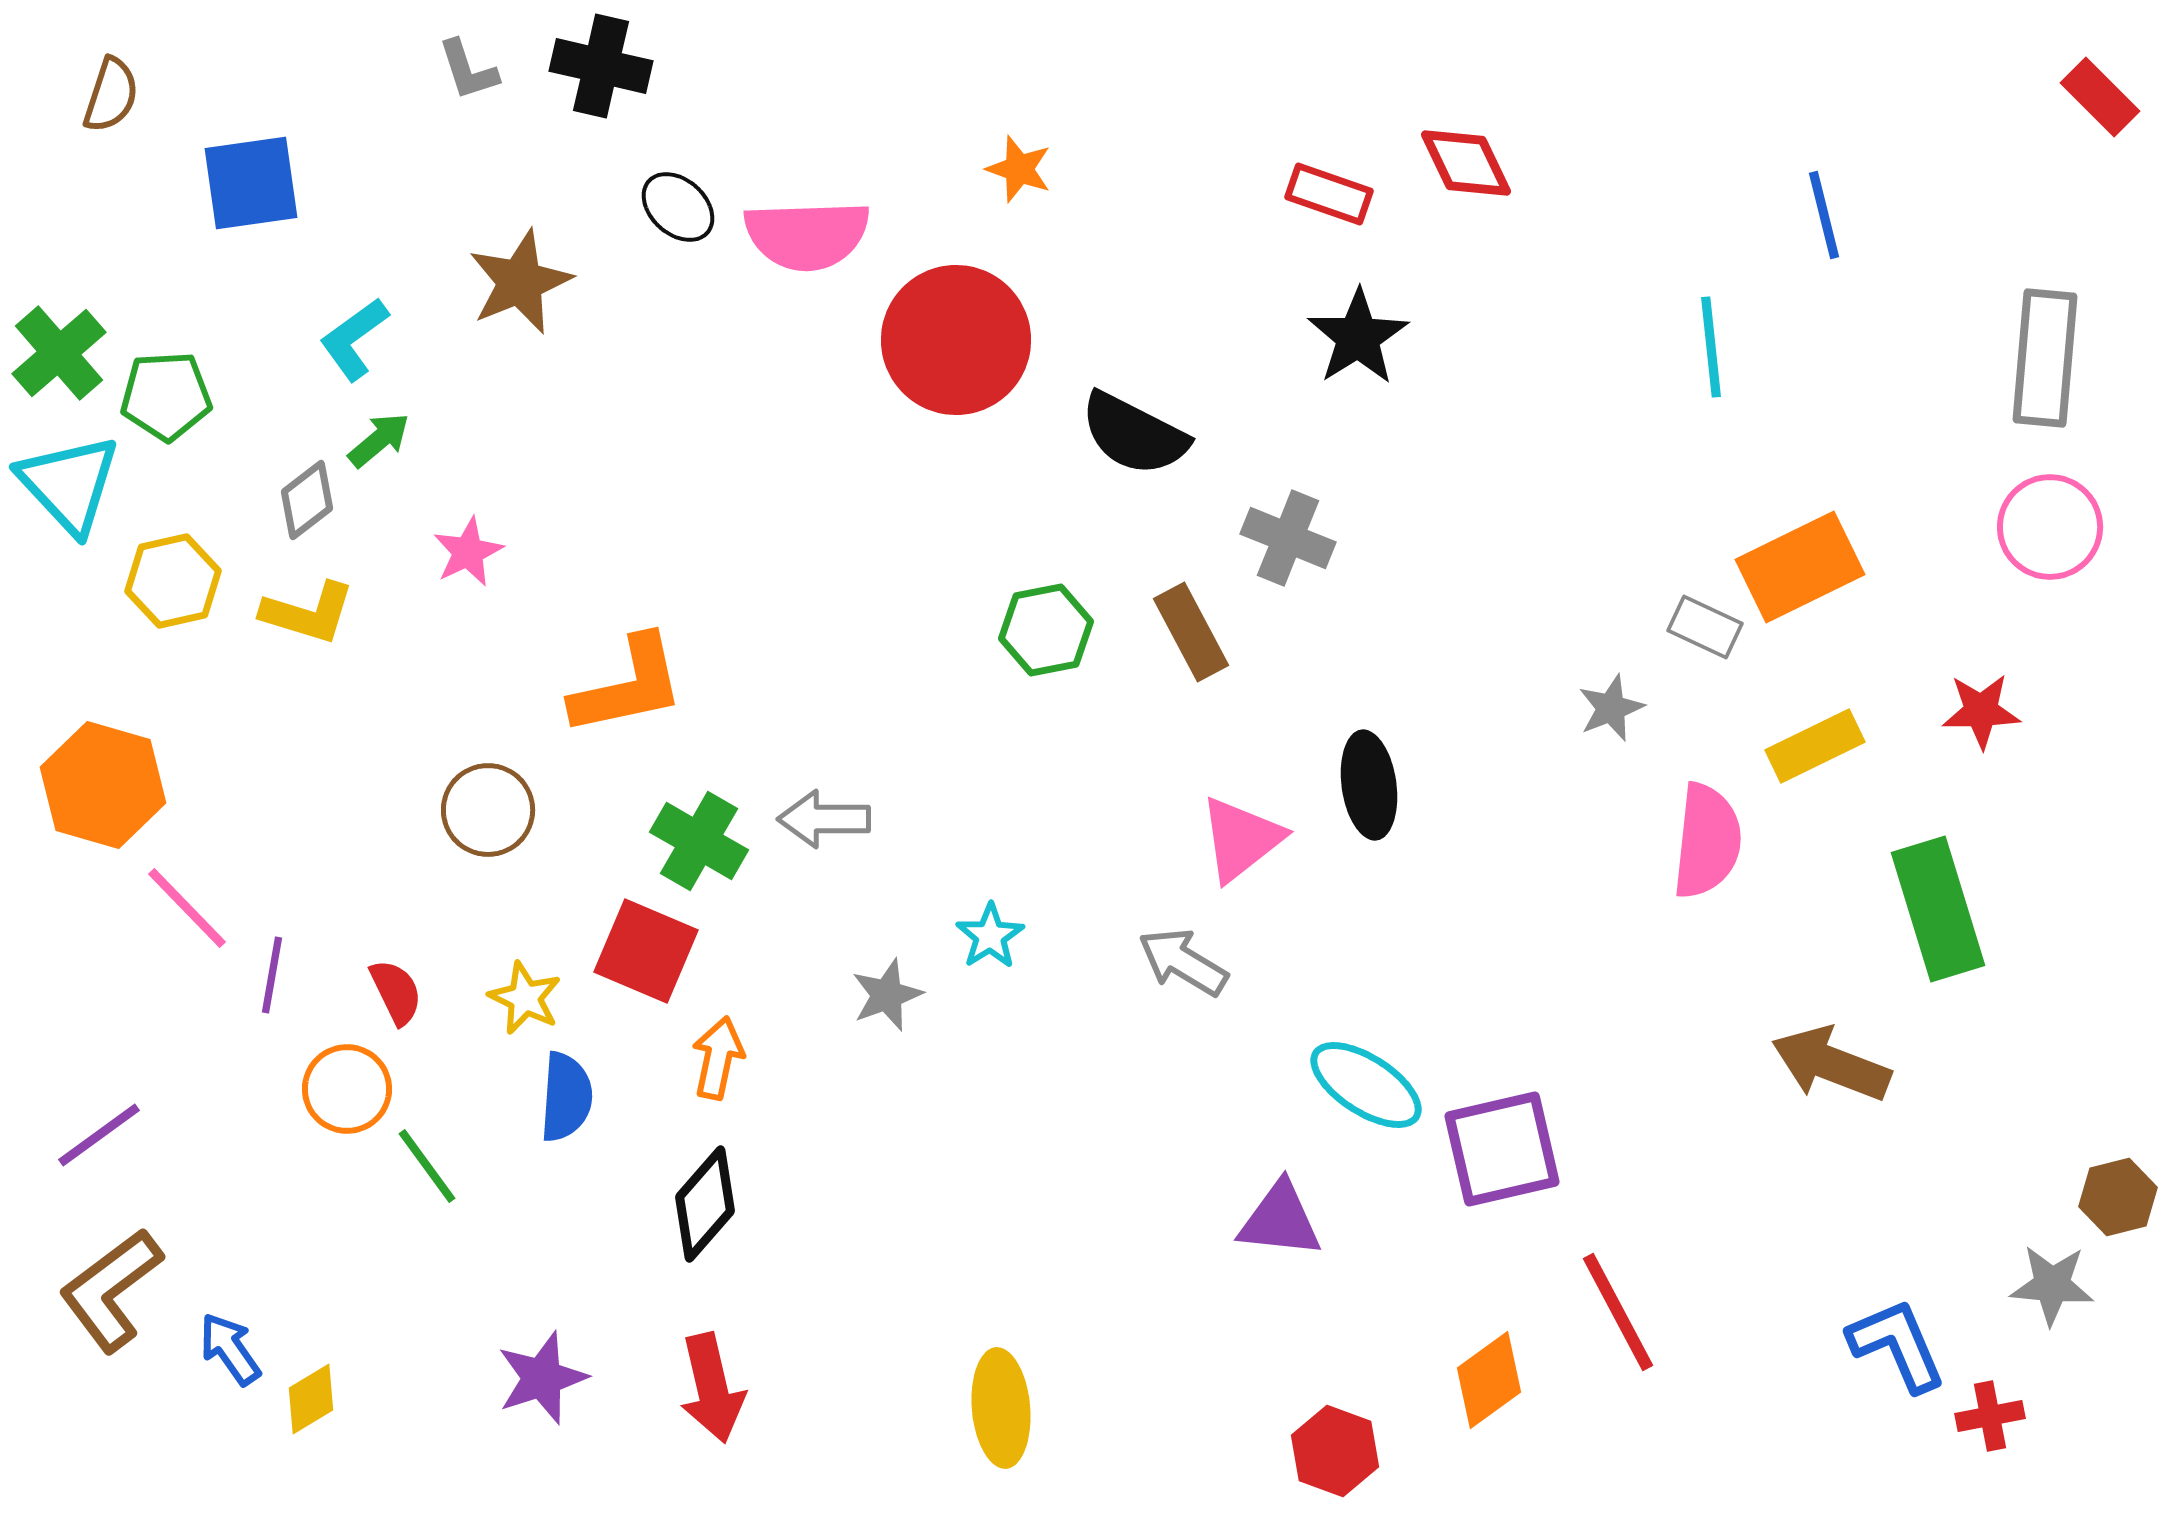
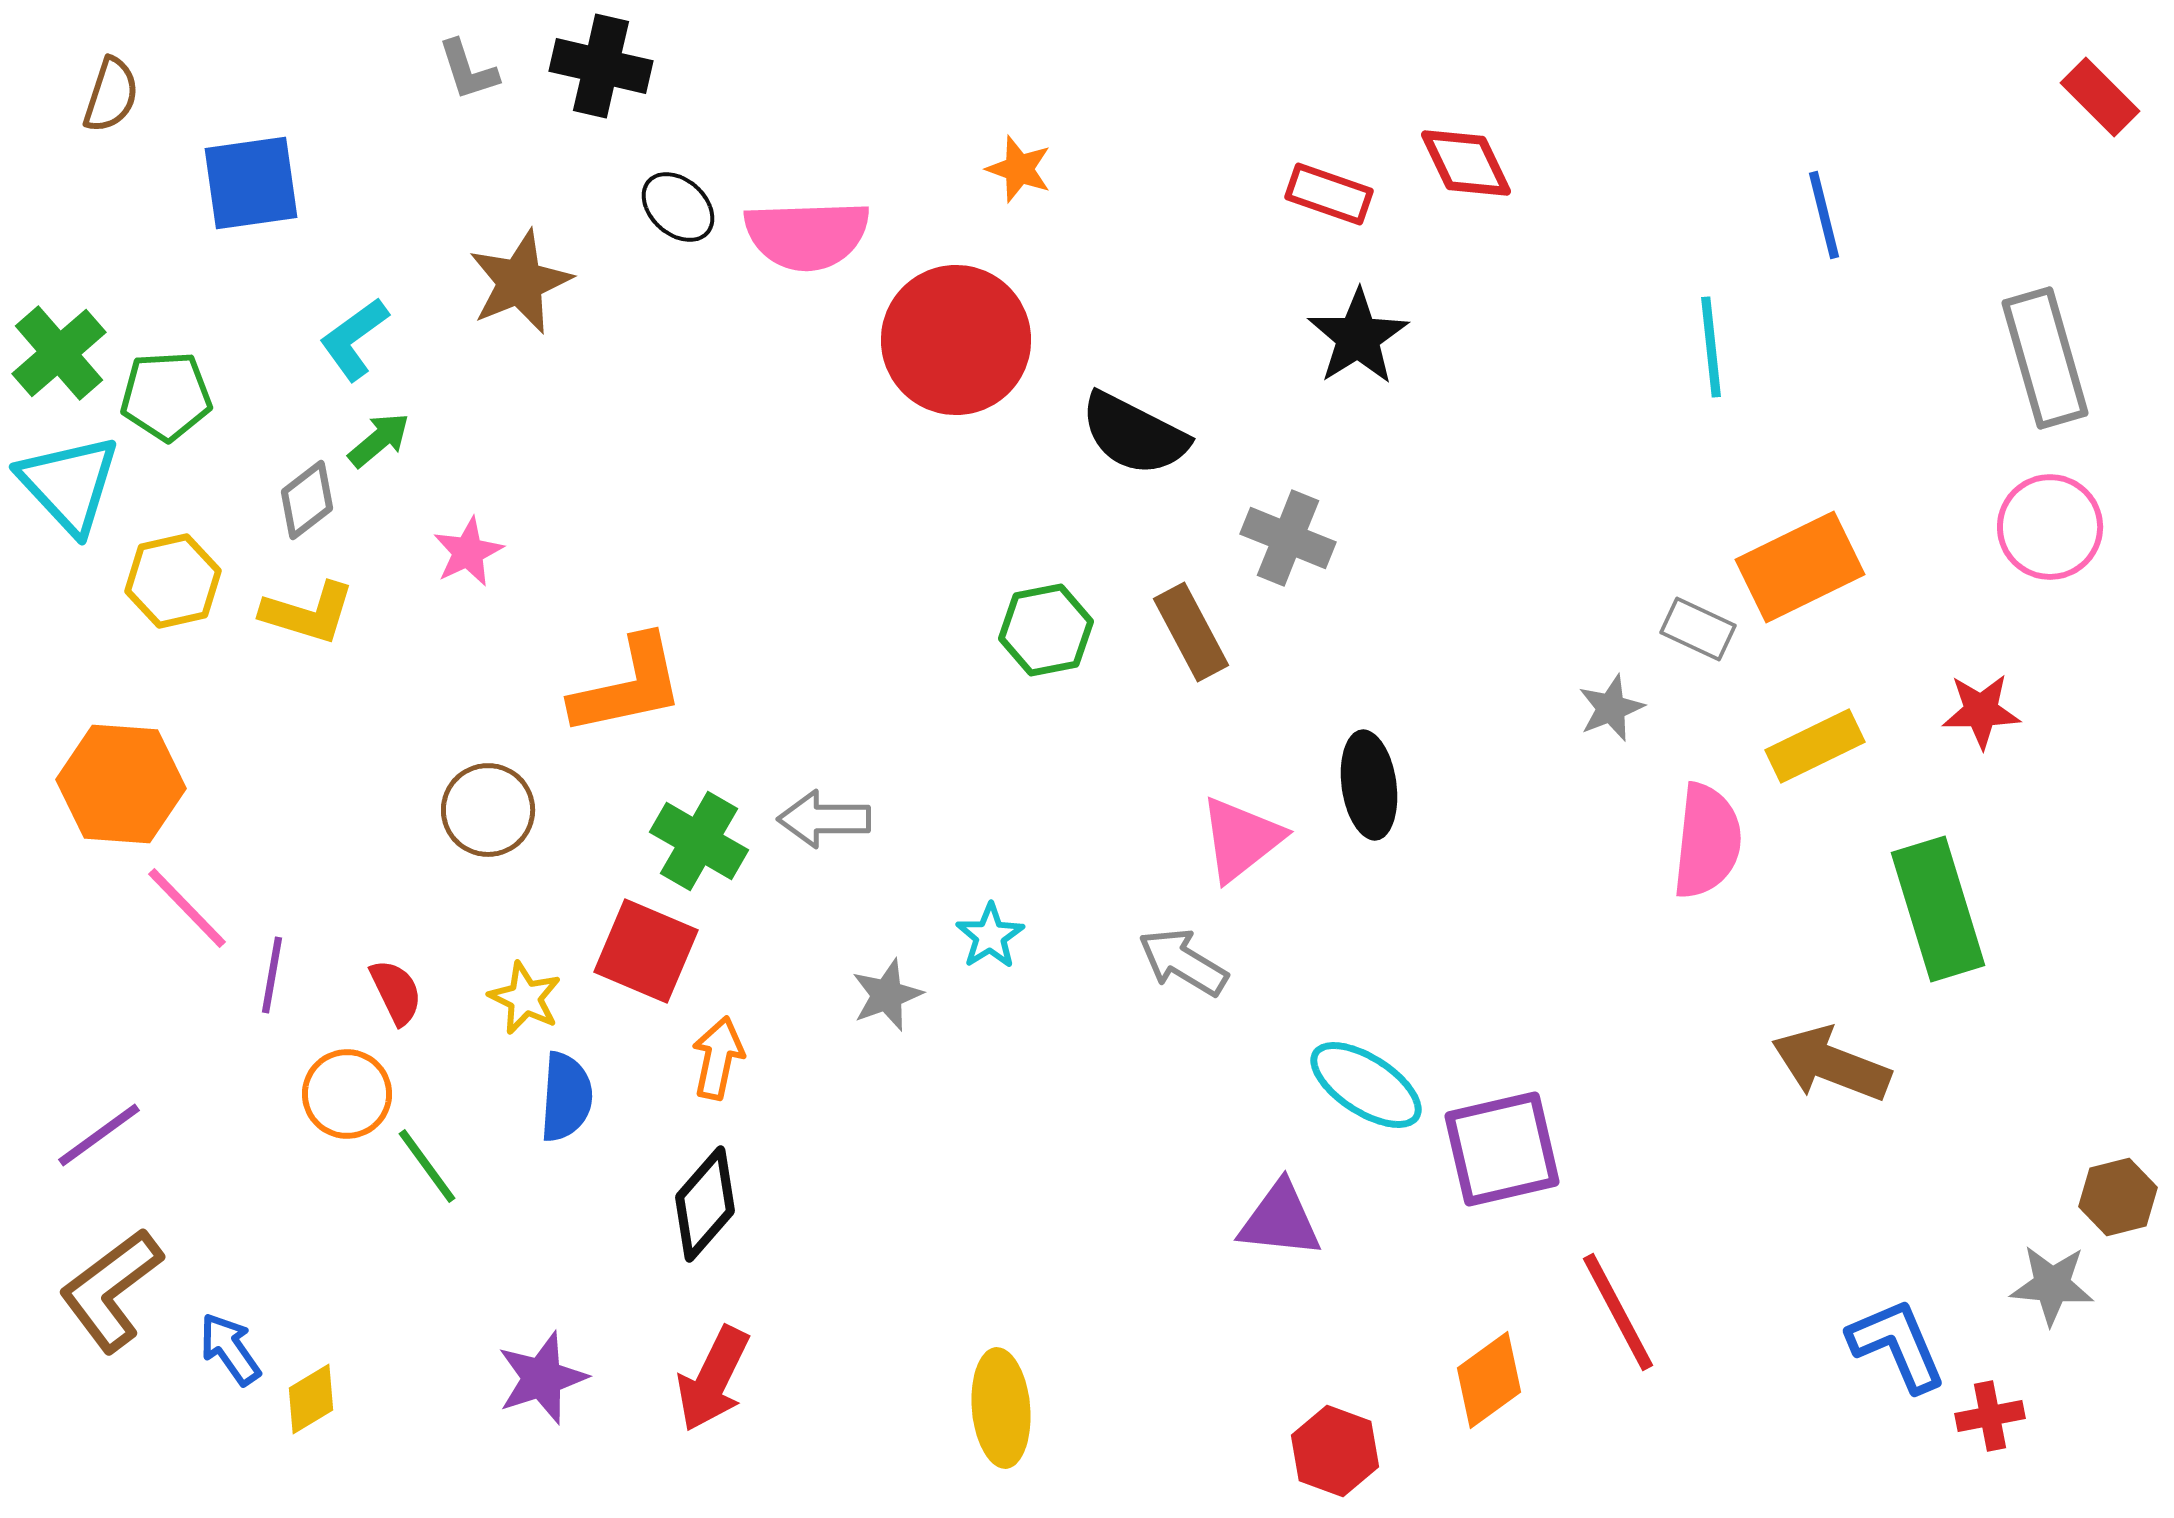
gray rectangle at (2045, 358): rotated 21 degrees counterclockwise
gray rectangle at (1705, 627): moved 7 px left, 2 px down
orange hexagon at (103, 785): moved 18 px right, 1 px up; rotated 12 degrees counterclockwise
orange circle at (347, 1089): moved 5 px down
red arrow at (712, 1388): moved 1 px right, 9 px up; rotated 39 degrees clockwise
